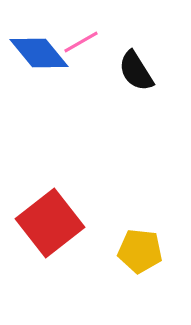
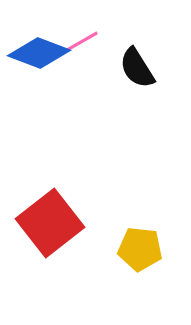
blue diamond: rotated 30 degrees counterclockwise
black semicircle: moved 1 px right, 3 px up
yellow pentagon: moved 2 px up
